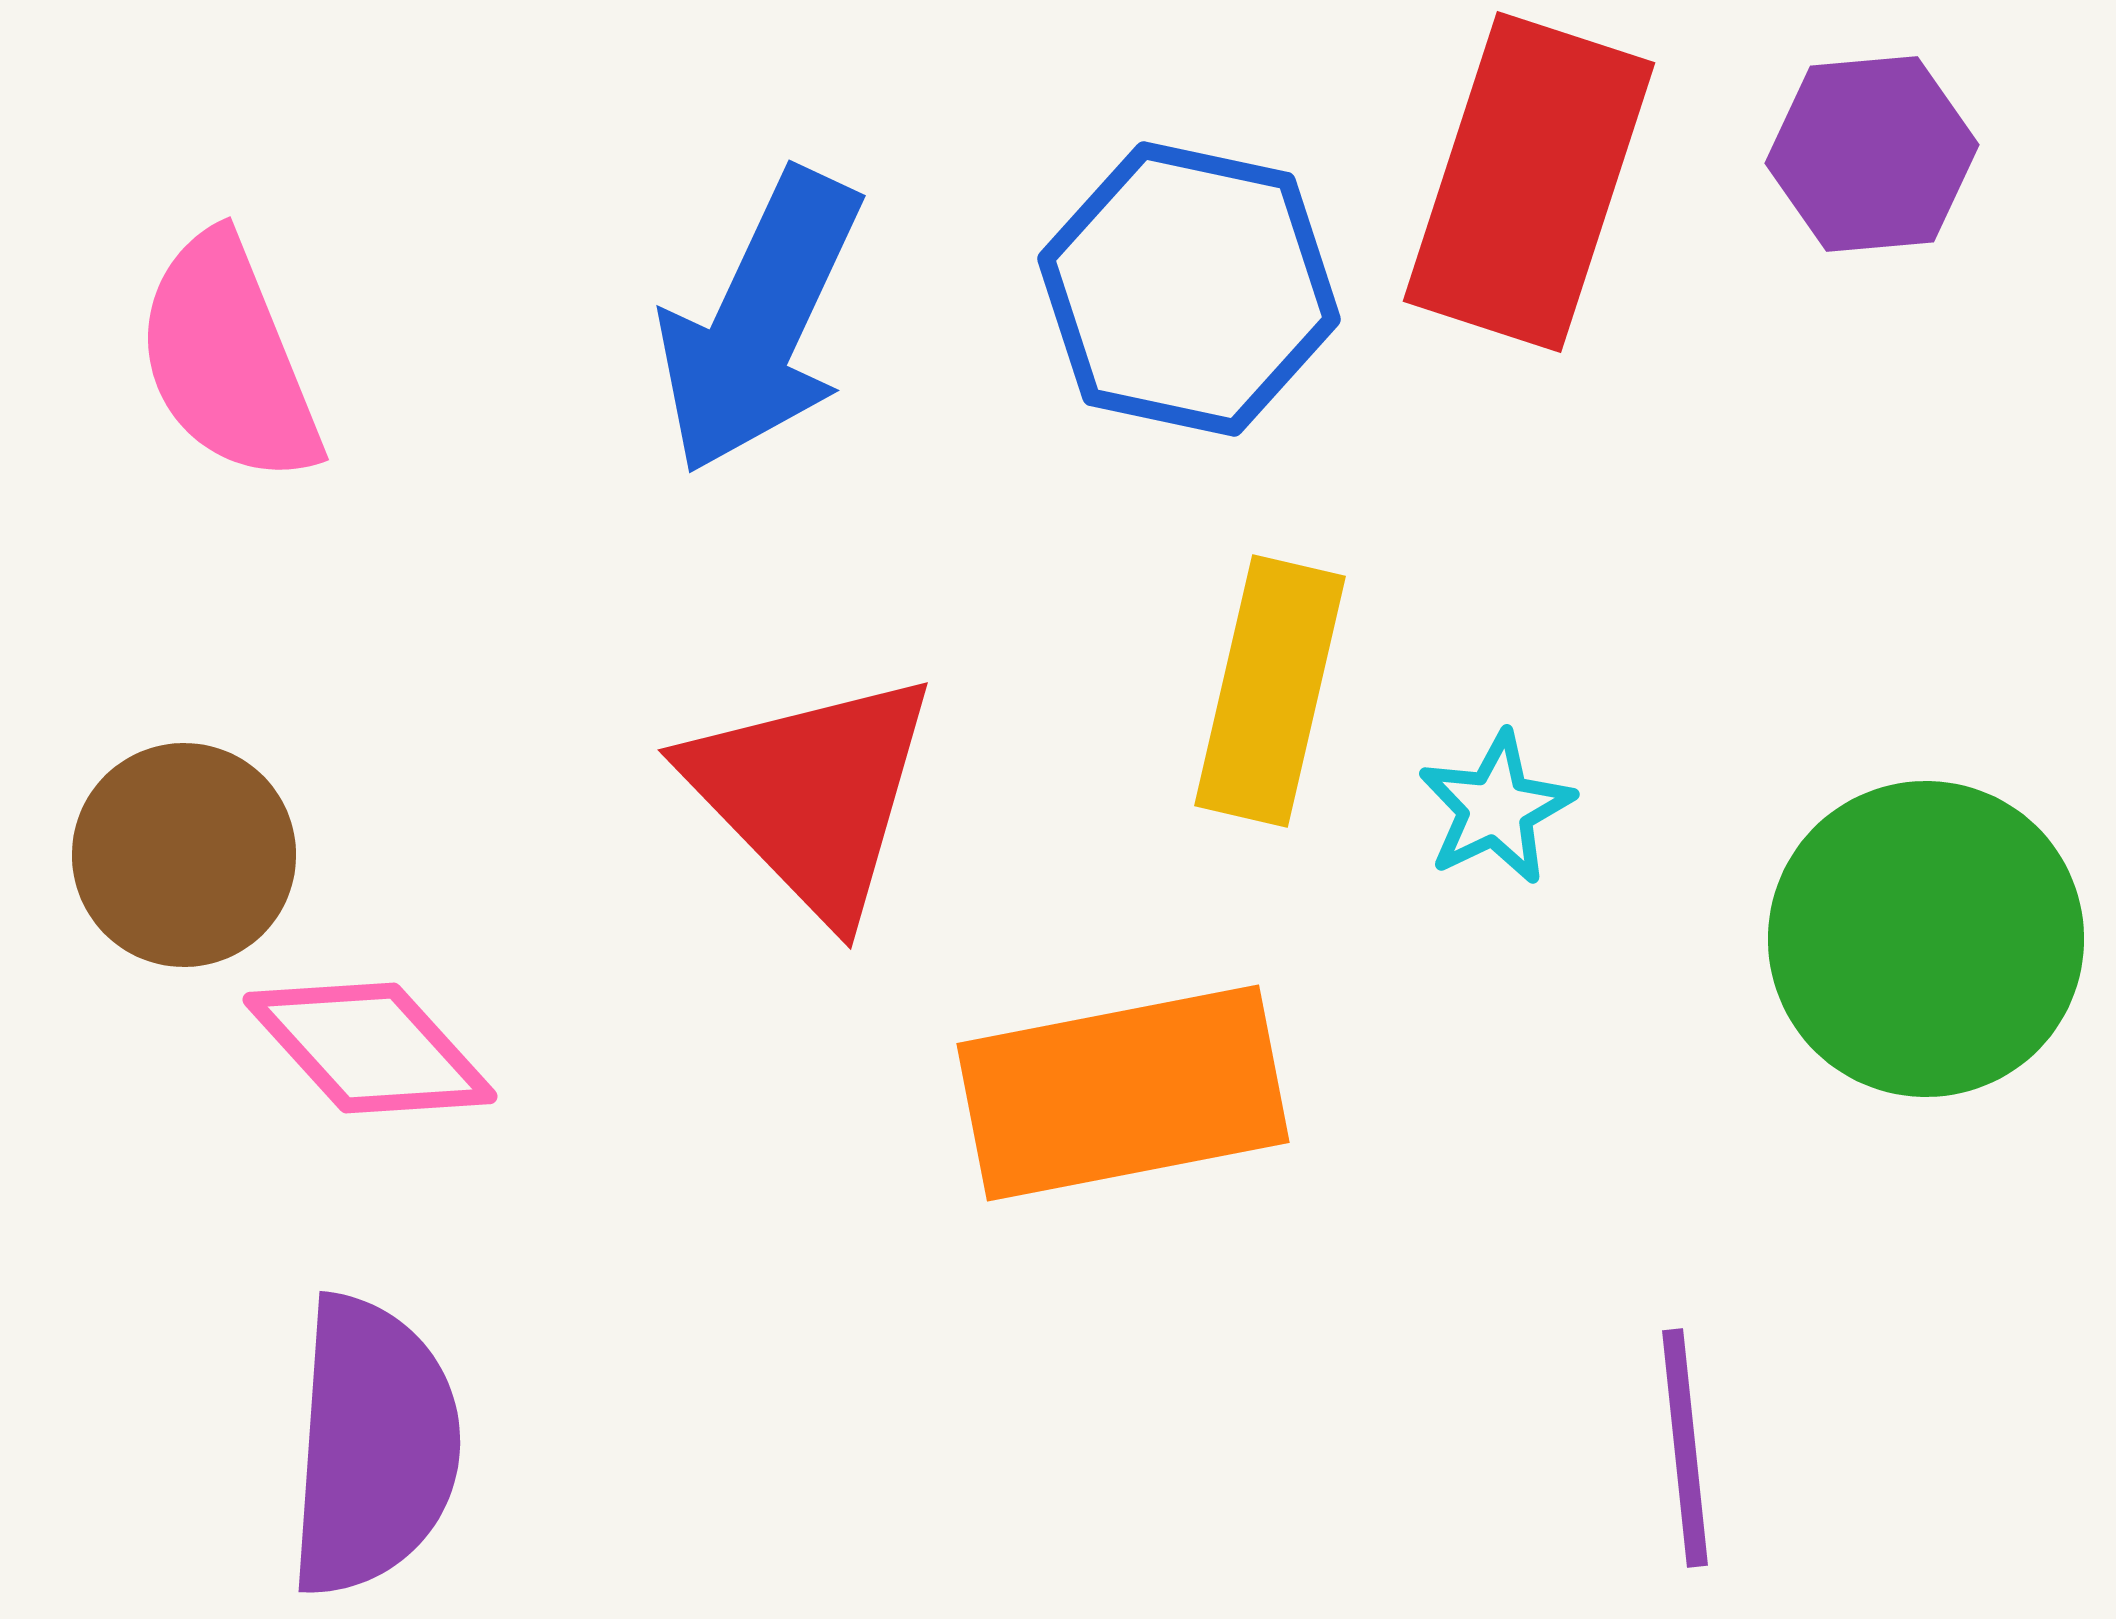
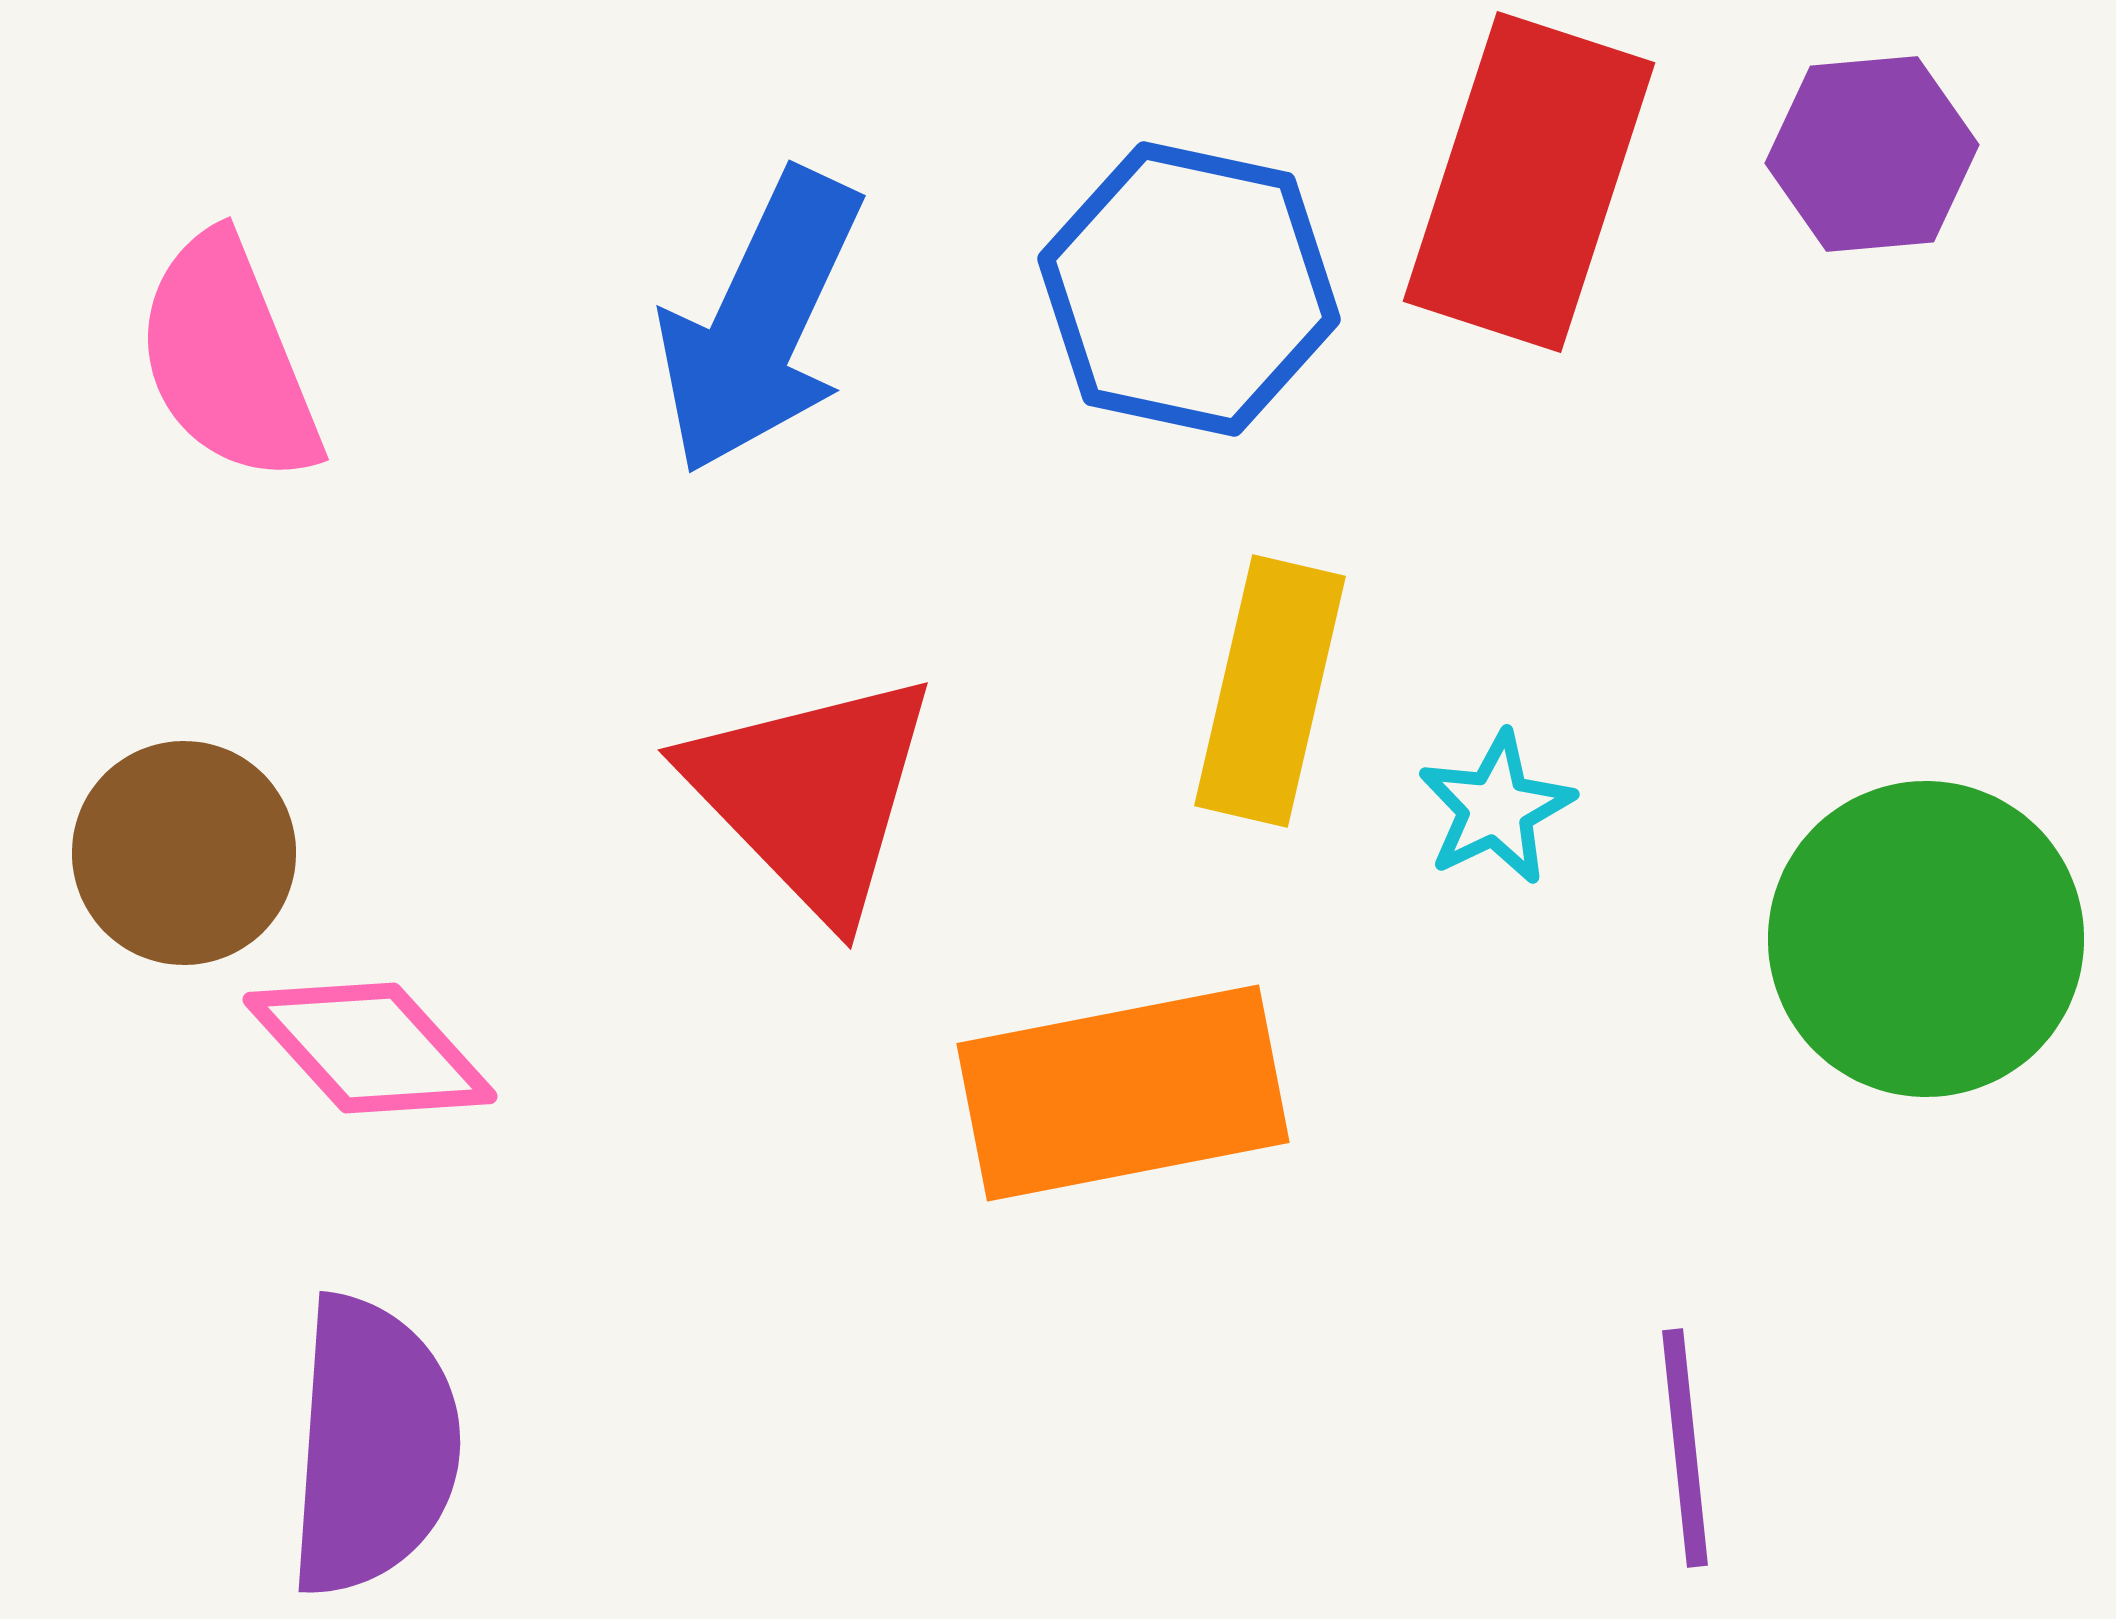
brown circle: moved 2 px up
